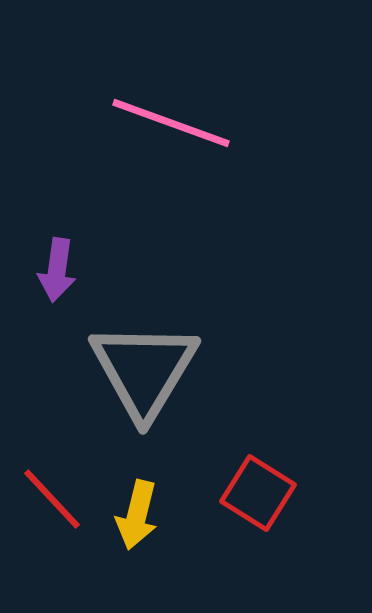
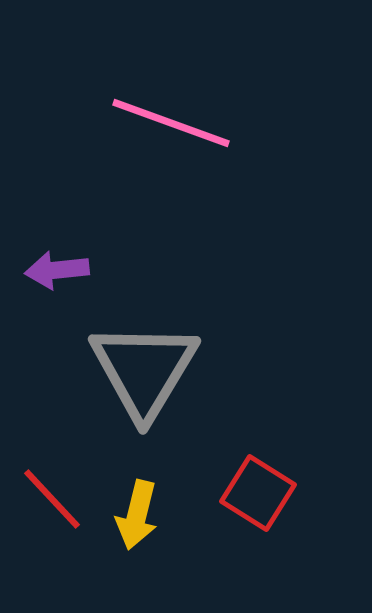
purple arrow: rotated 76 degrees clockwise
